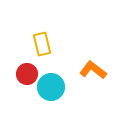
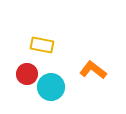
yellow rectangle: moved 1 px down; rotated 65 degrees counterclockwise
